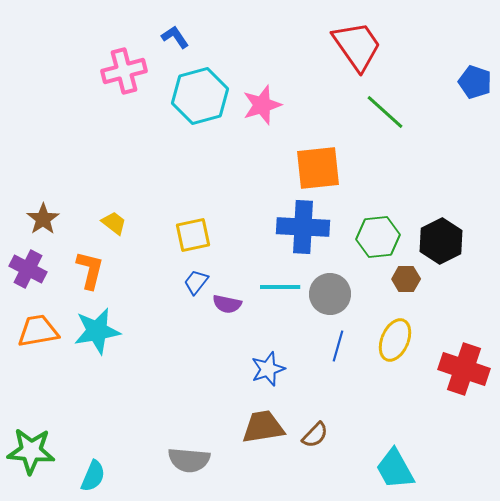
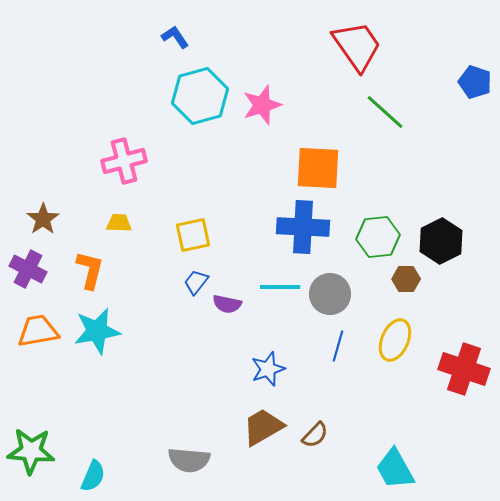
pink cross: moved 90 px down
orange square: rotated 9 degrees clockwise
yellow trapezoid: moved 5 px right; rotated 36 degrees counterclockwise
brown trapezoid: rotated 21 degrees counterclockwise
